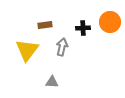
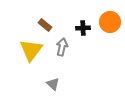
brown rectangle: rotated 48 degrees clockwise
yellow triangle: moved 4 px right
gray triangle: moved 1 px right, 2 px down; rotated 40 degrees clockwise
